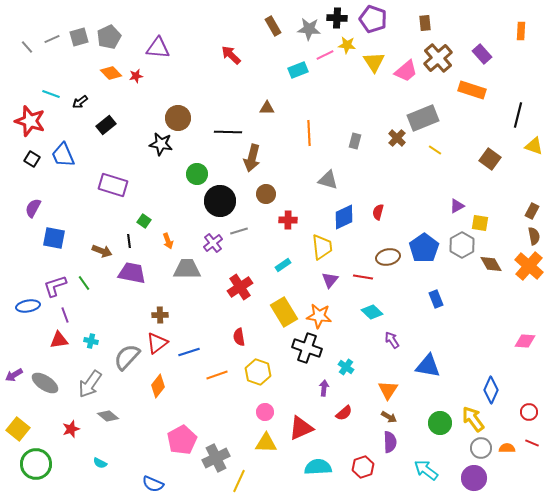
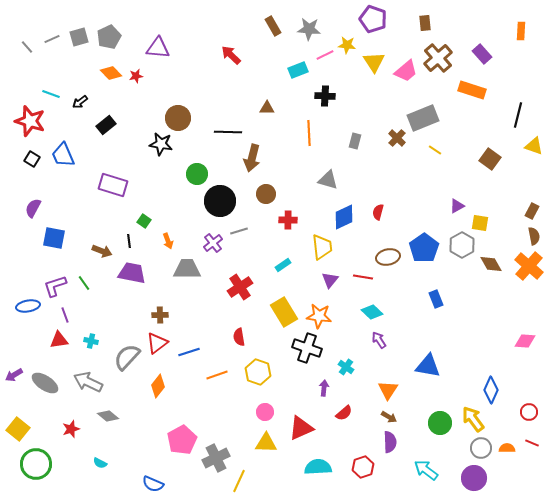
black cross at (337, 18): moved 12 px left, 78 px down
purple arrow at (392, 340): moved 13 px left
gray arrow at (90, 384): moved 2 px left, 2 px up; rotated 80 degrees clockwise
